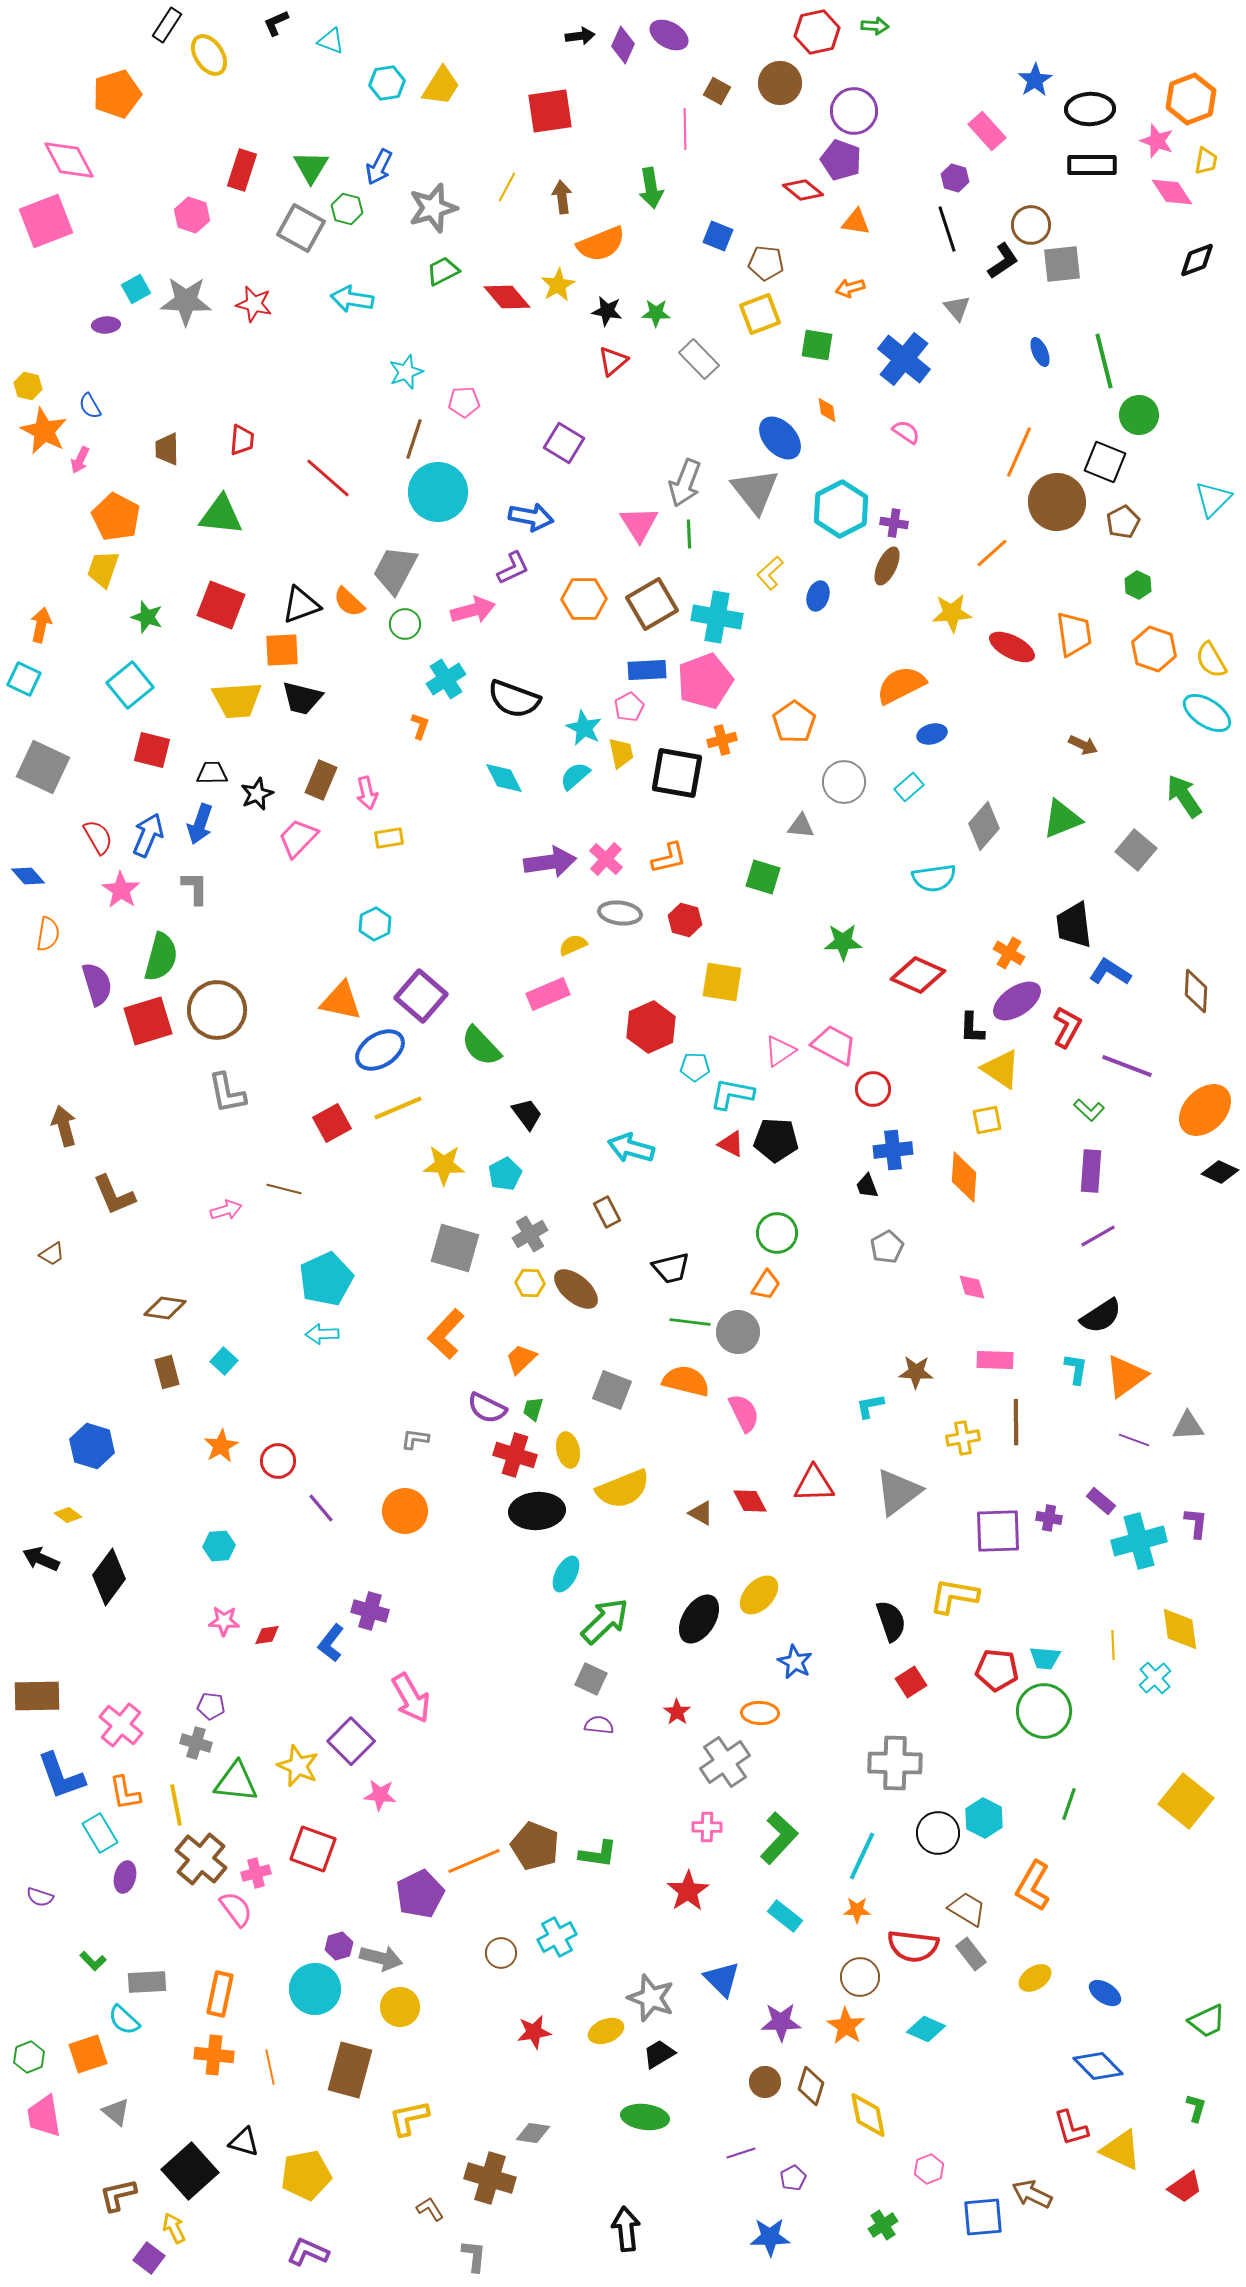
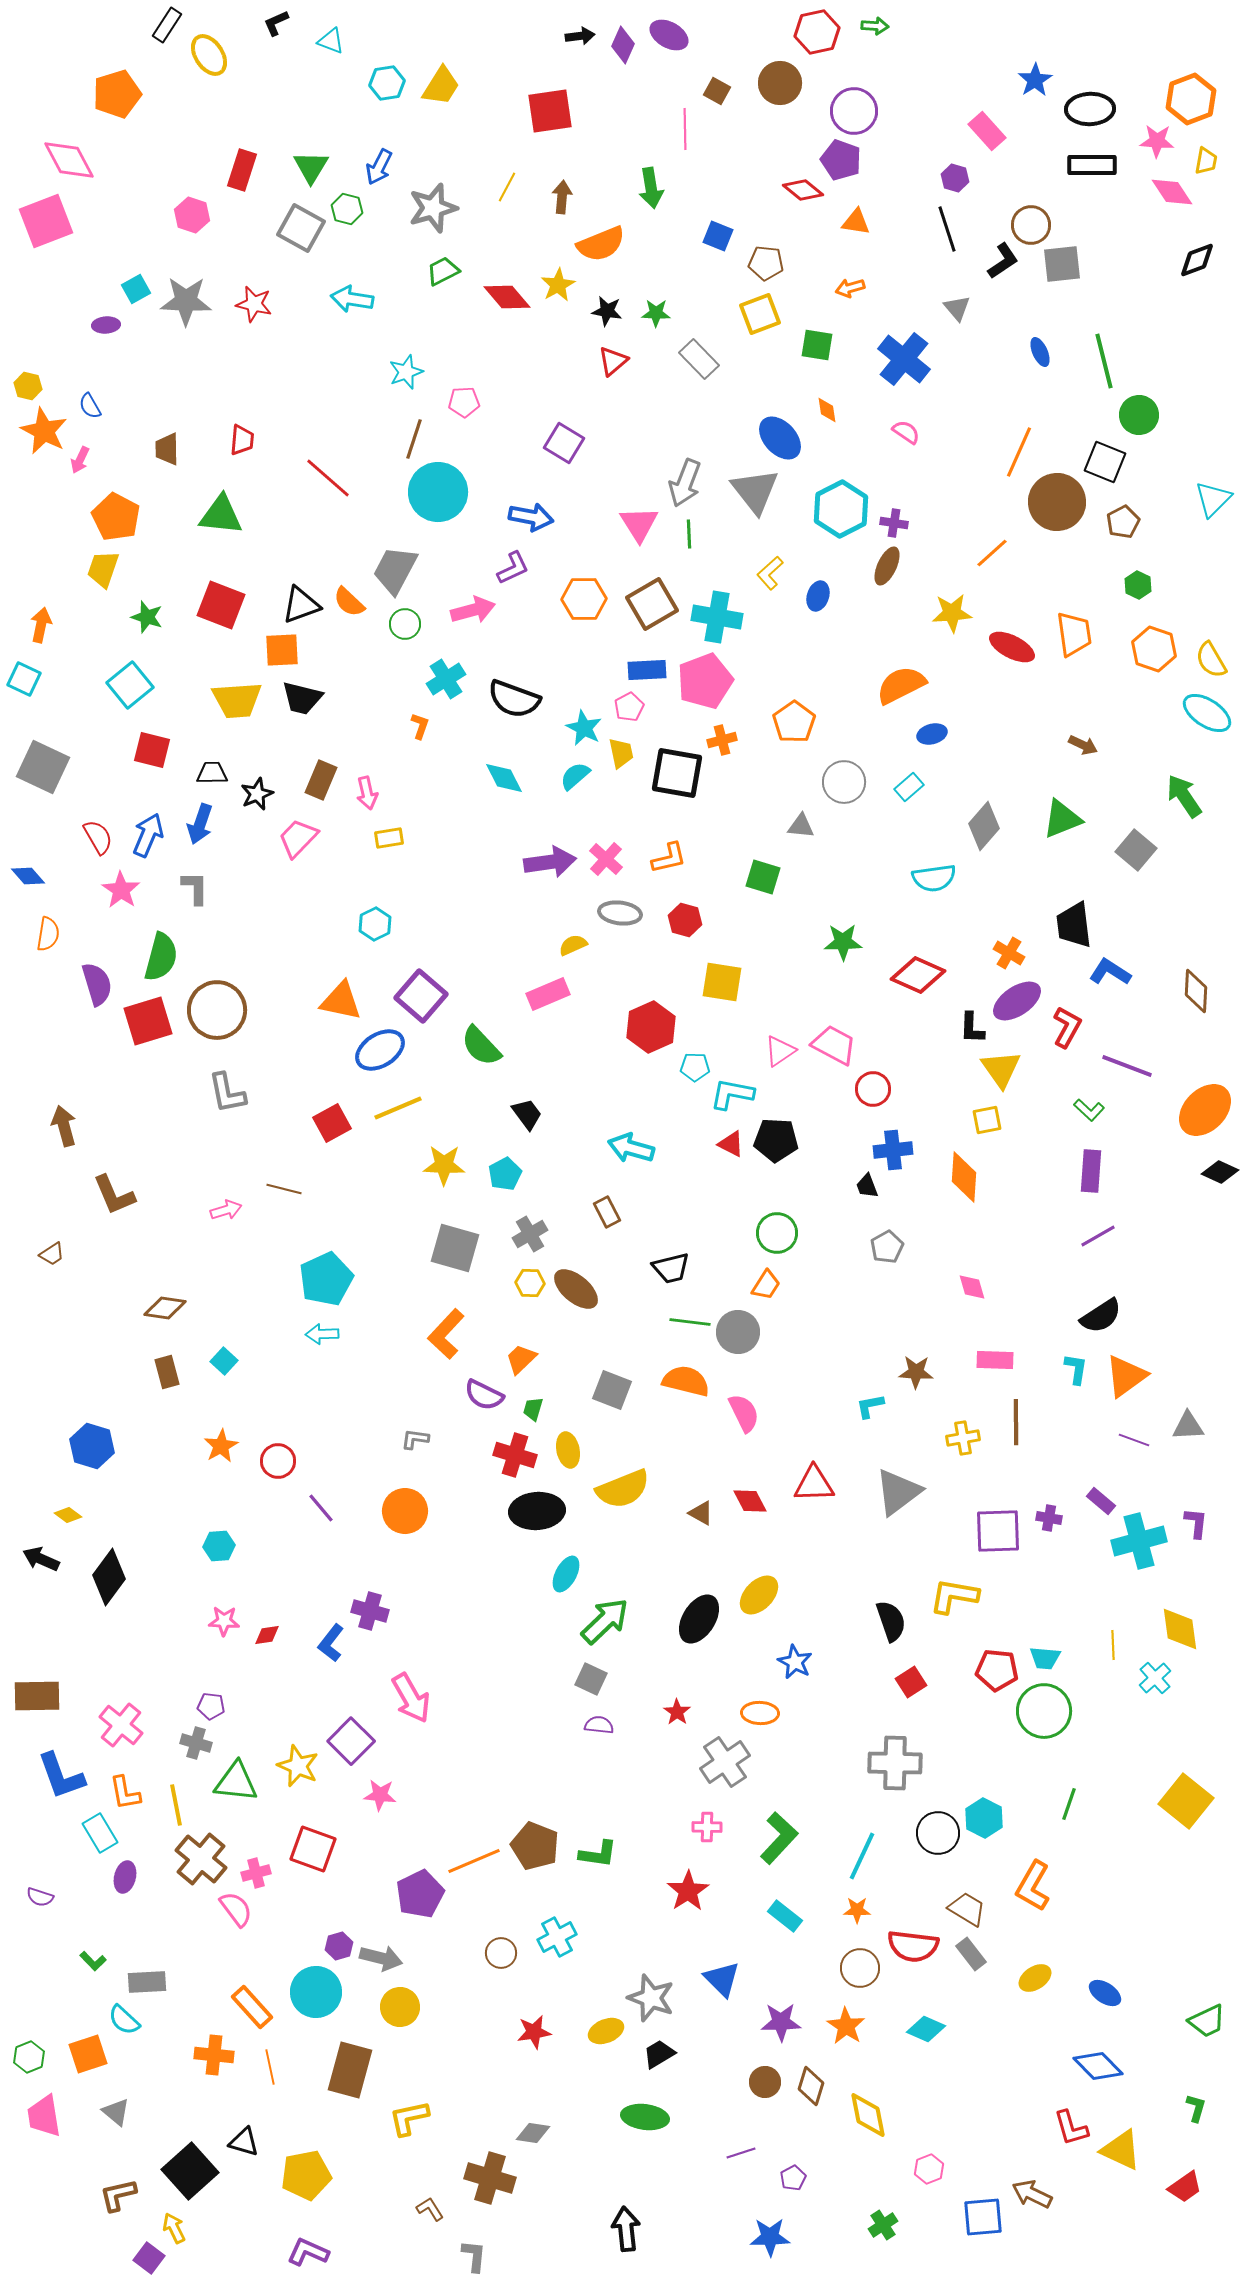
pink star at (1157, 141): rotated 16 degrees counterclockwise
brown arrow at (562, 197): rotated 12 degrees clockwise
yellow triangle at (1001, 1069): rotated 21 degrees clockwise
purple semicircle at (487, 1408): moved 3 px left, 13 px up
brown circle at (860, 1977): moved 9 px up
cyan circle at (315, 1989): moved 1 px right, 3 px down
orange rectangle at (220, 1994): moved 32 px right, 13 px down; rotated 54 degrees counterclockwise
